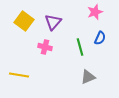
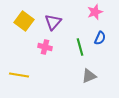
gray triangle: moved 1 px right, 1 px up
